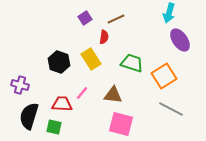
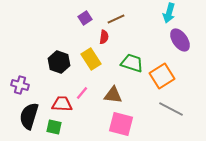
orange square: moved 2 px left
